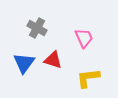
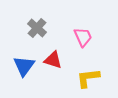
gray cross: rotated 12 degrees clockwise
pink trapezoid: moved 1 px left, 1 px up
blue triangle: moved 3 px down
